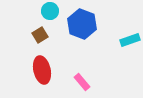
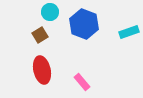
cyan circle: moved 1 px down
blue hexagon: moved 2 px right
cyan rectangle: moved 1 px left, 8 px up
